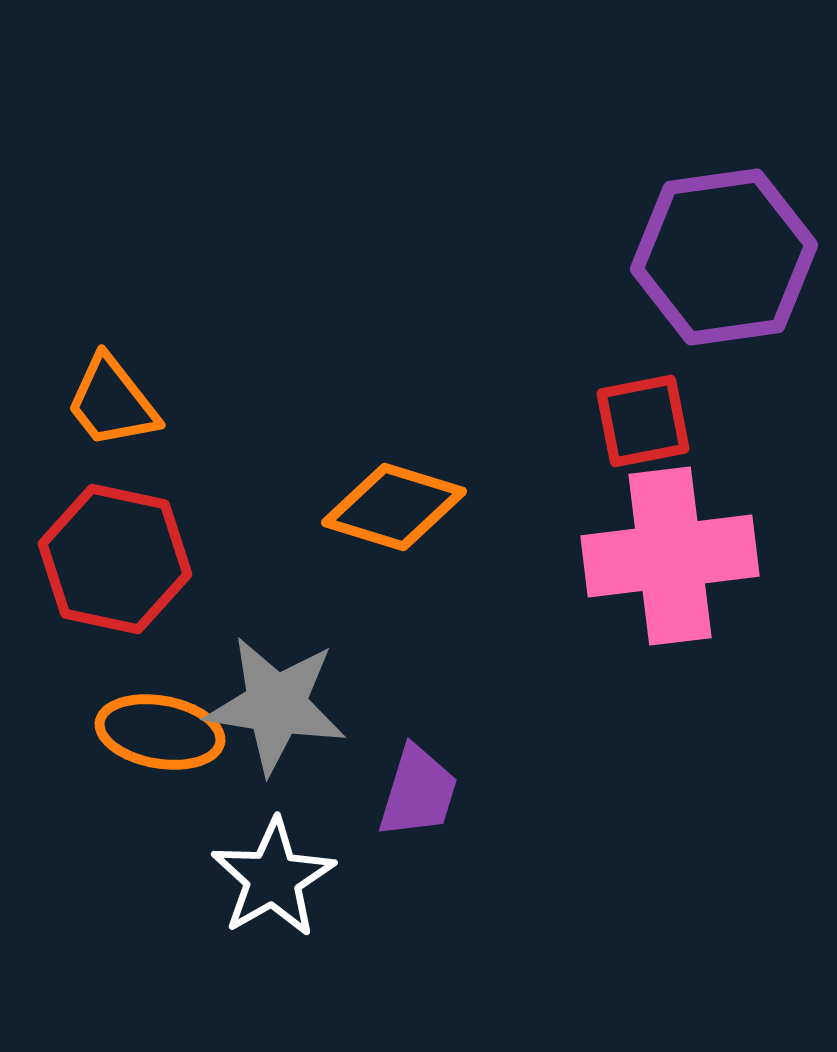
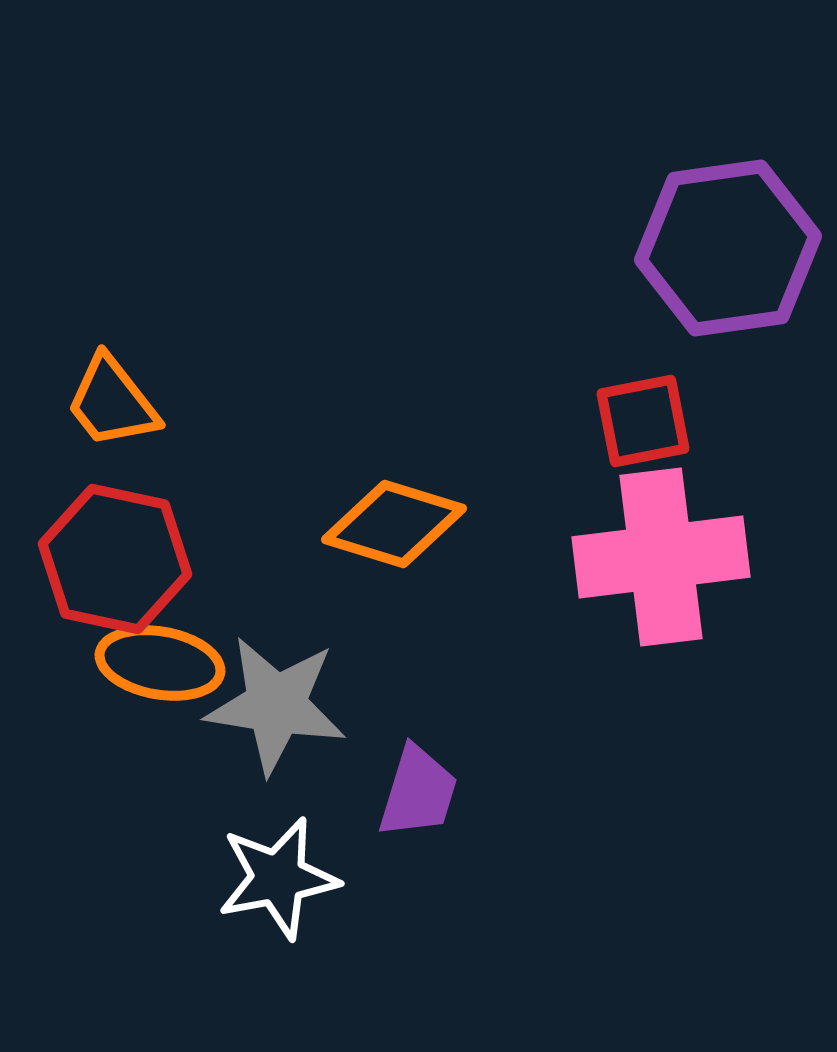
purple hexagon: moved 4 px right, 9 px up
orange diamond: moved 17 px down
pink cross: moved 9 px left, 1 px down
orange ellipse: moved 69 px up
white star: moved 5 px right; rotated 19 degrees clockwise
